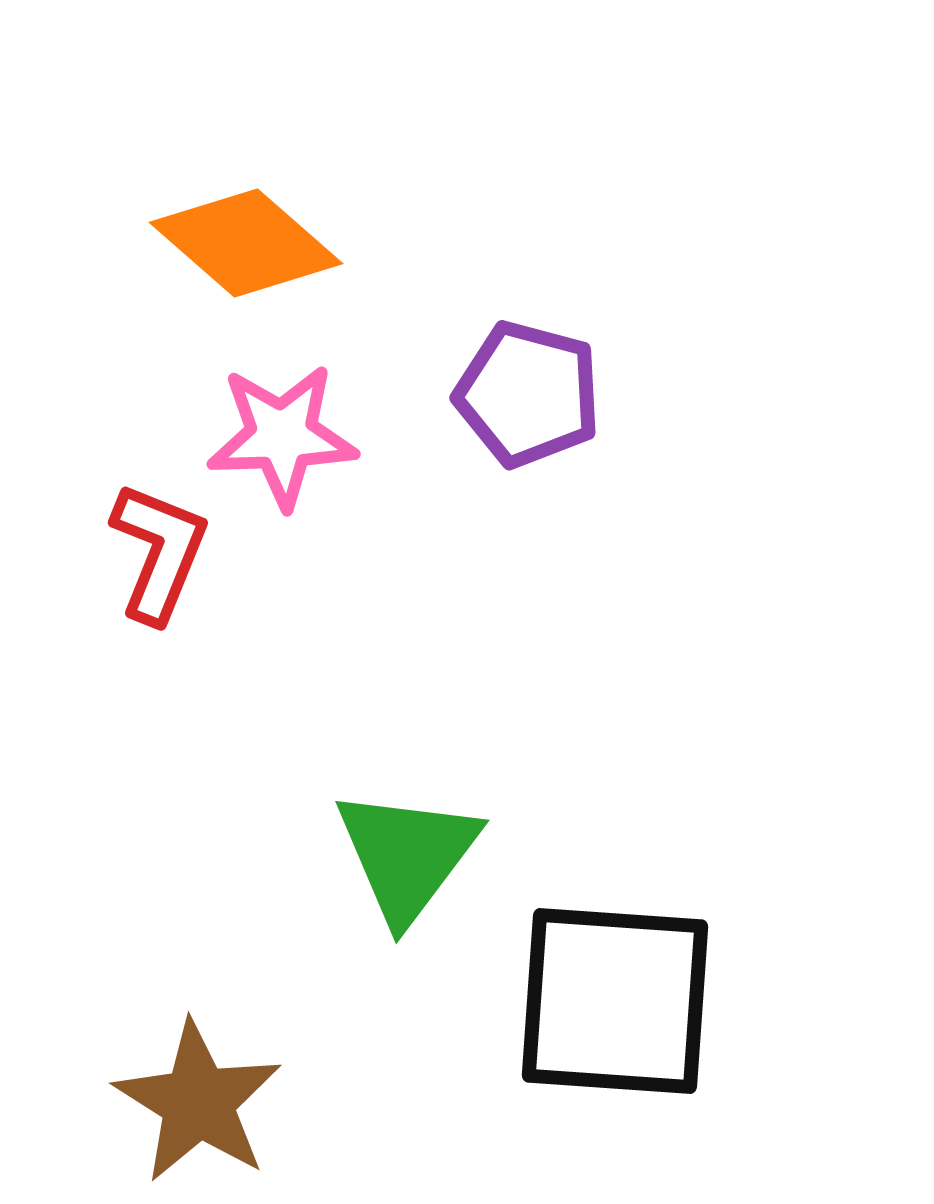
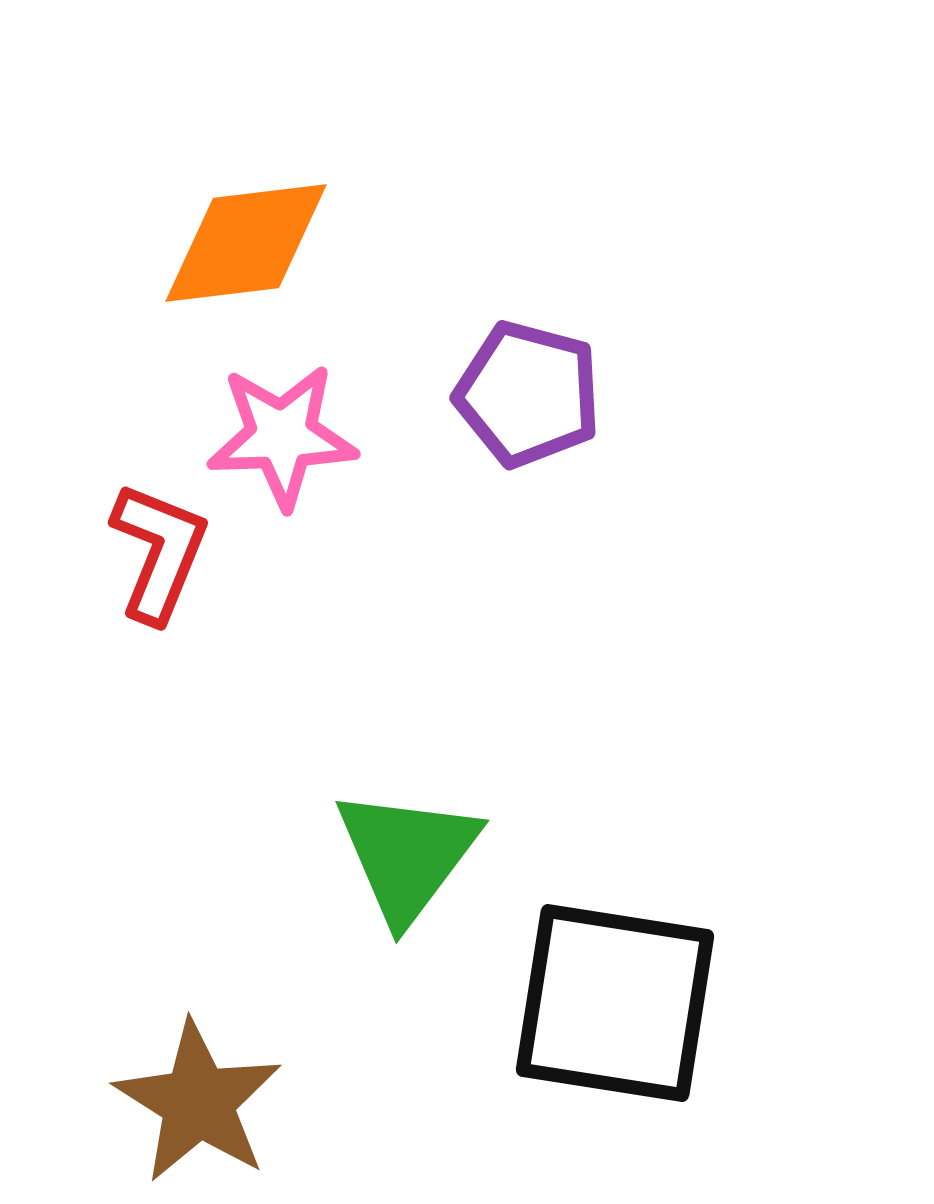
orange diamond: rotated 48 degrees counterclockwise
black square: moved 2 px down; rotated 5 degrees clockwise
